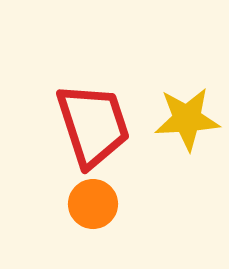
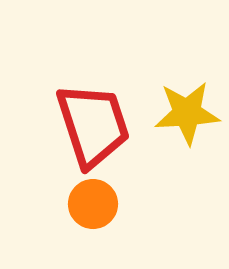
yellow star: moved 6 px up
